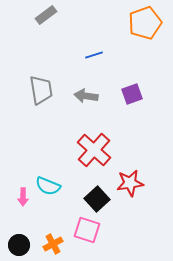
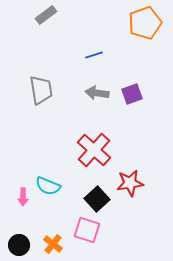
gray arrow: moved 11 px right, 3 px up
orange cross: rotated 24 degrees counterclockwise
